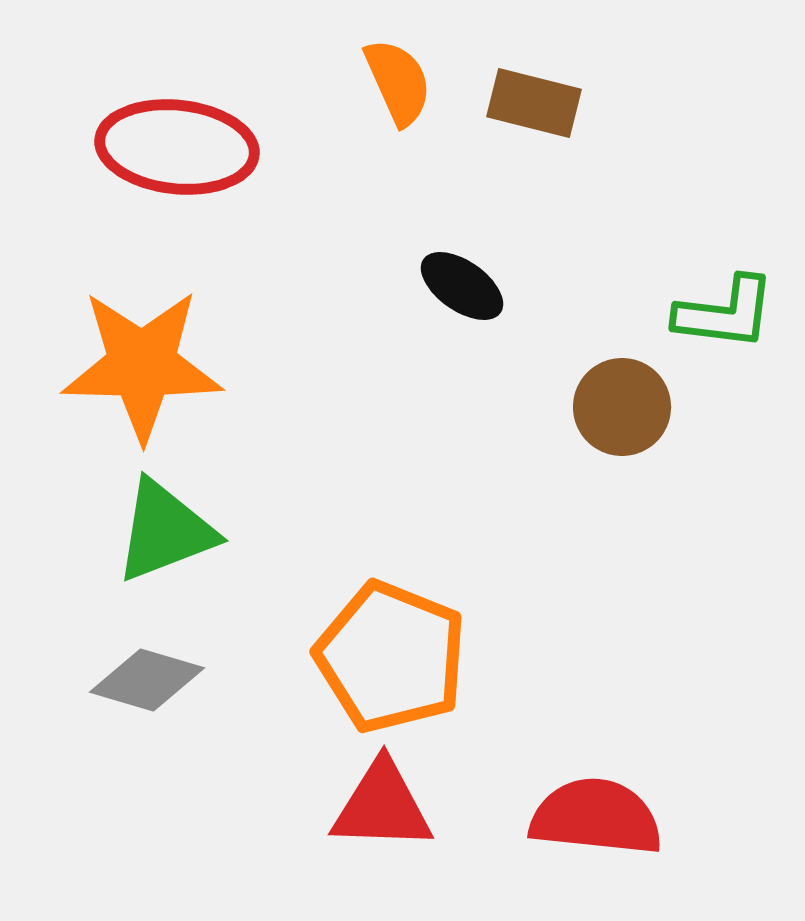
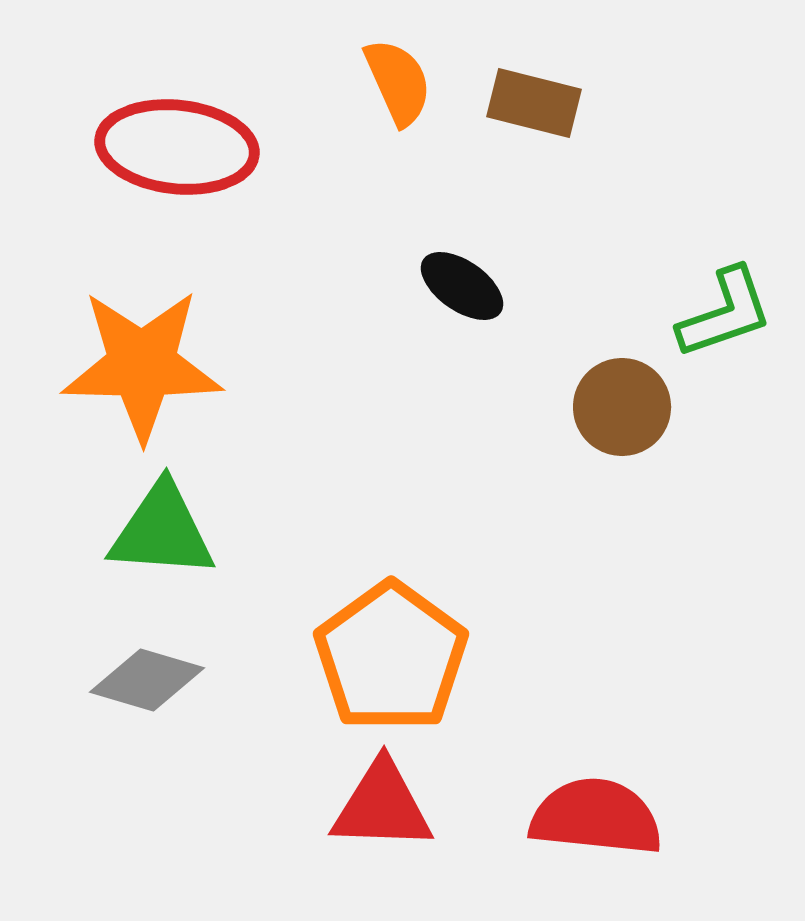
green L-shape: rotated 26 degrees counterclockwise
green triangle: moved 3 px left; rotated 25 degrees clockwise
orange pentagon: rotated 14 degrees clockwise
